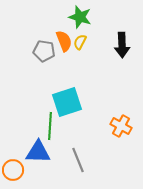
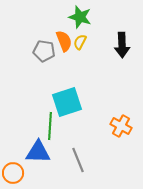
orange circle: moved 3 px down
